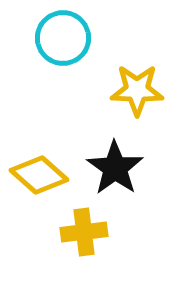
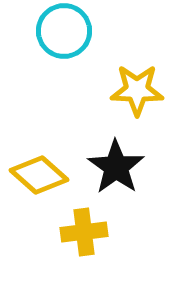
cyan circle: moved 1 px right, 7 px up
black star: moved 1 px right, 1 px up
